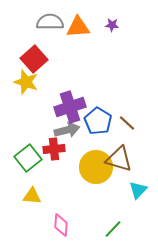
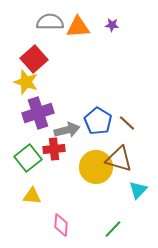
purple cross: moved 32 px left, 6 px down
